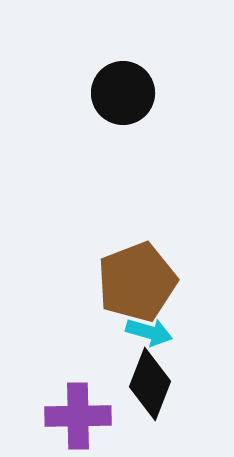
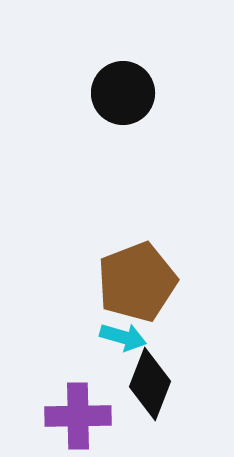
cyan arrow: moved 26 px left, 5 px down
